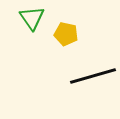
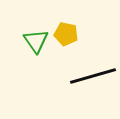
green triangle: moved 4 px right, 23 px down
